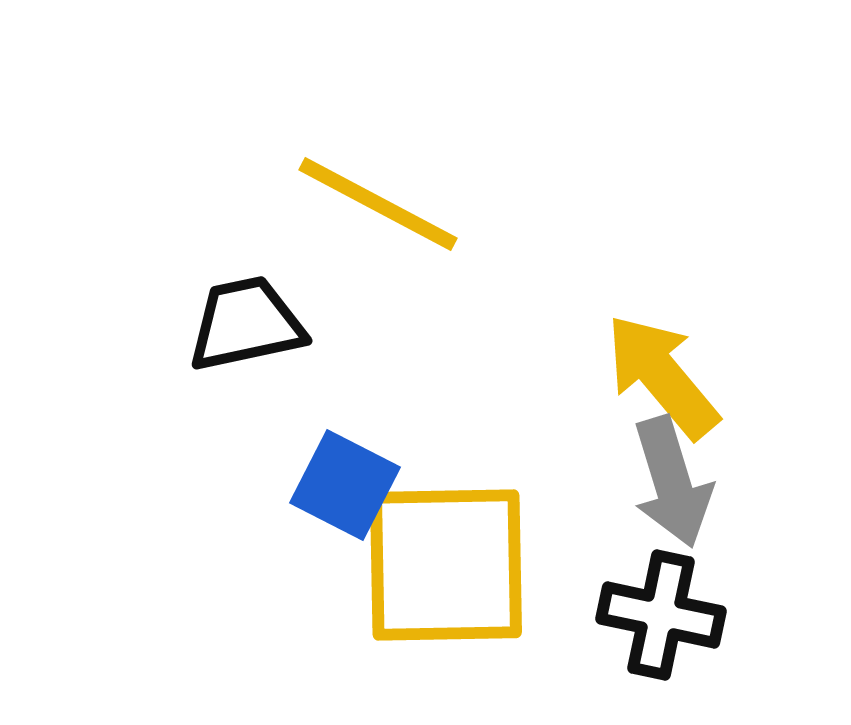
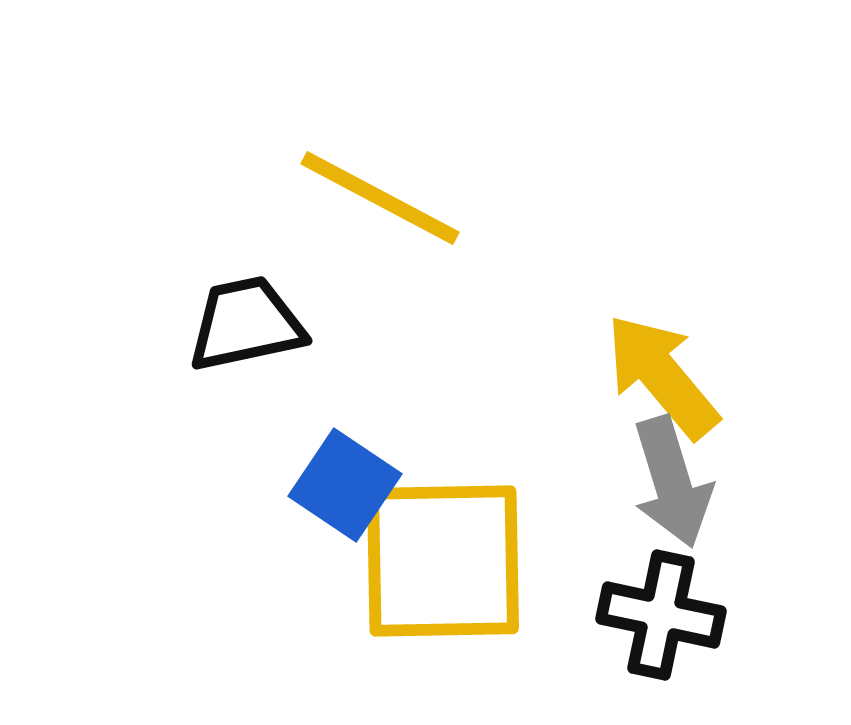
yellow line: moved 2 px right, 6 px up
blue square: rotated 7 degrees clockwise
yellow square: moved 3 px left, 4 px up
